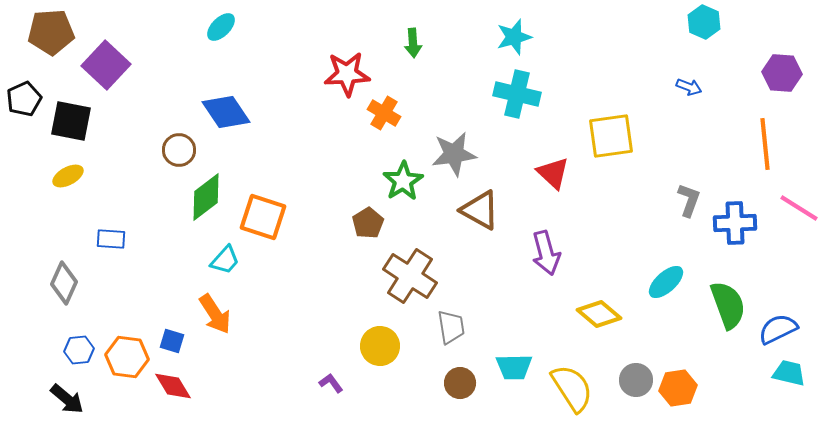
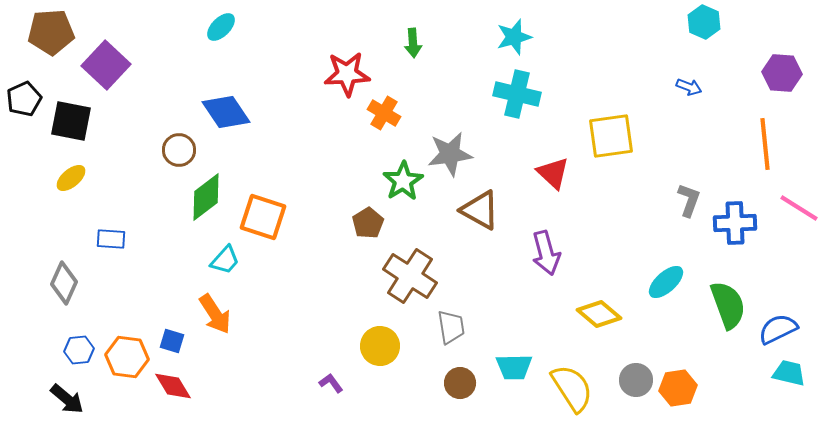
gray star at (454, 154): moved 4 px left
yellow ellipse at (68, 176): moved 3 px right, 2 px down; rotated 12 degrees counterclockwise
